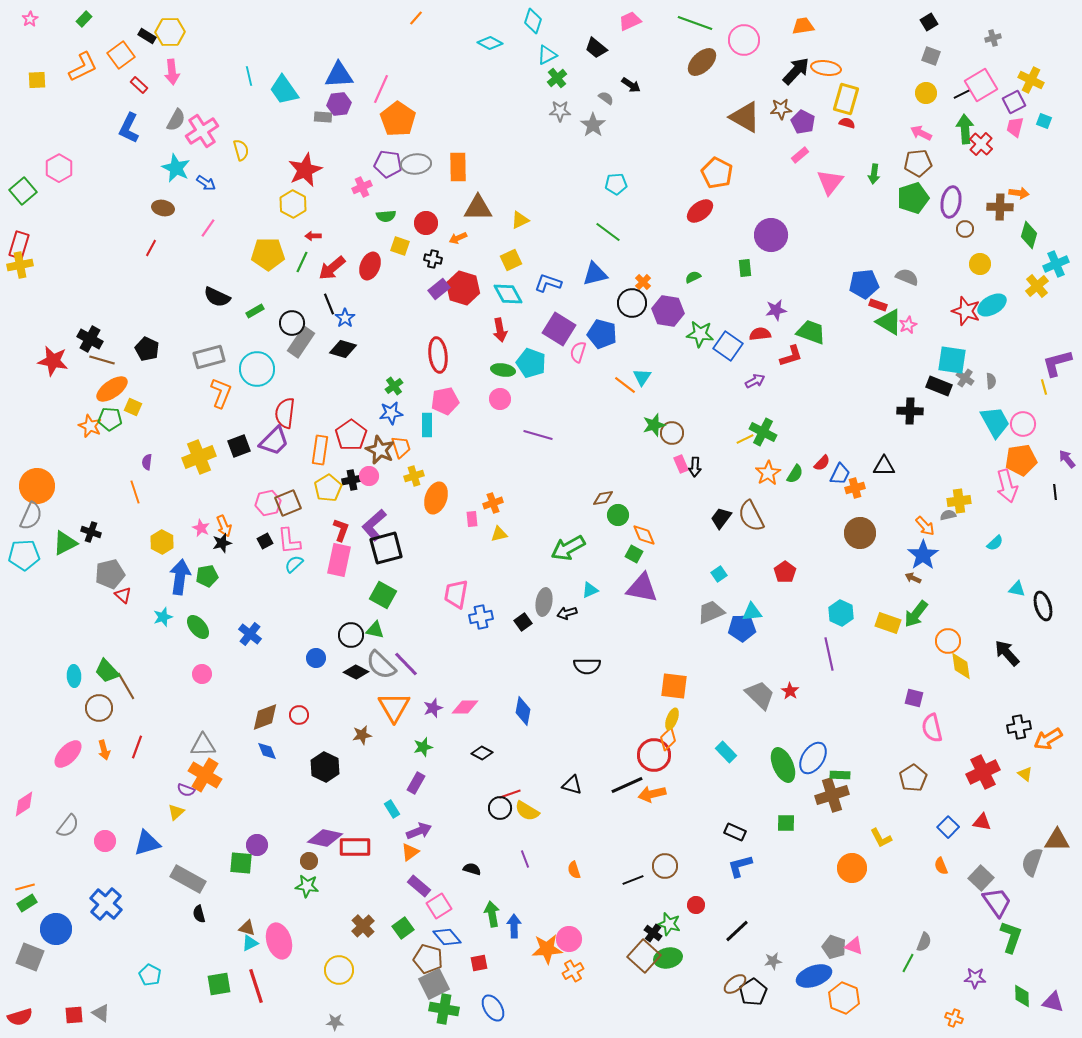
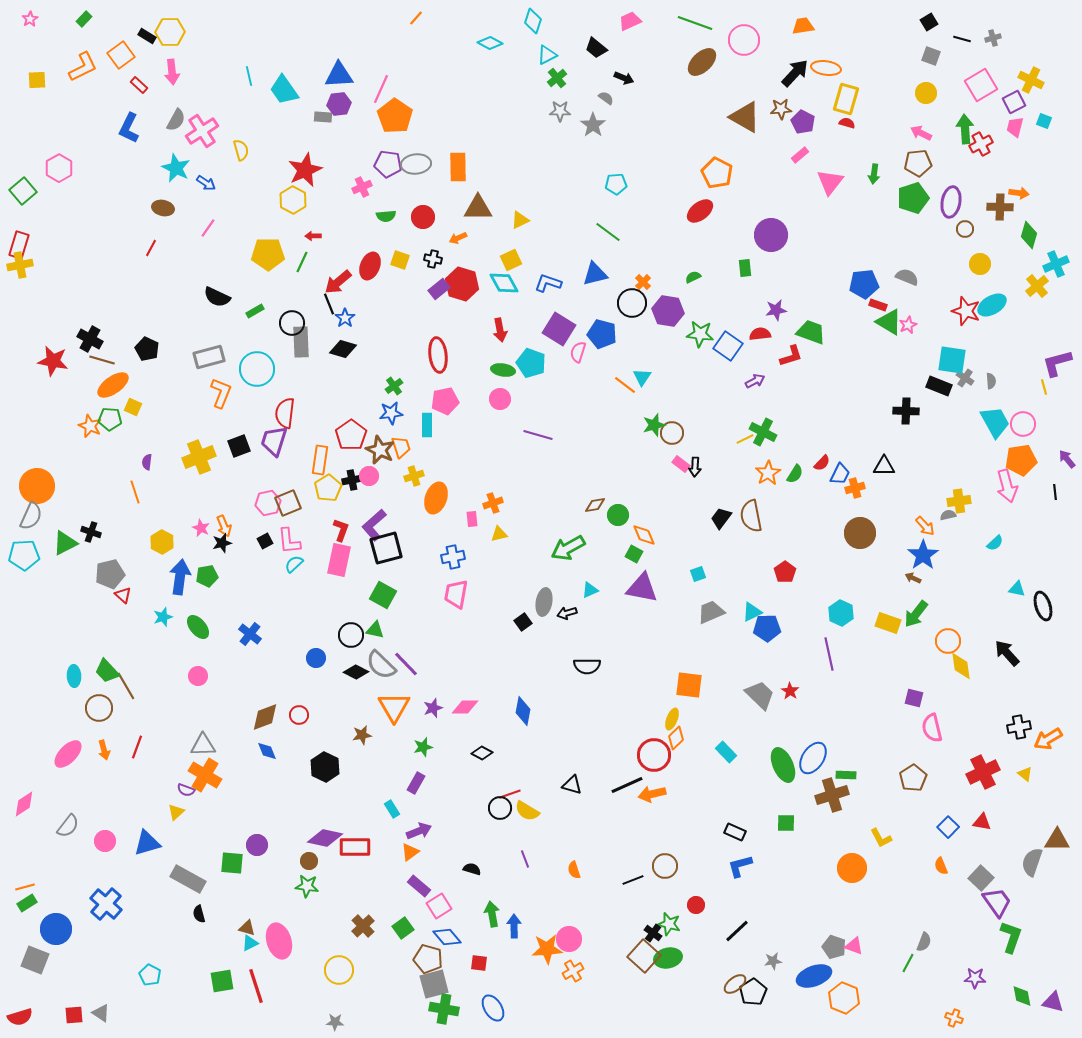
black arrow at (796, 71): moved 1 px left, 2 px down
black arrow at (631, 85): moved 7 px left, 7 px up; rotated 12 degrees counterclockwise
black line at (962, 94): moved 55 px up; rotated 42 degrees clockwise
orange pentagon at (398, 119): moved 3 px left, 3 px up
red cross at (981, 144): rotated 20 degrees clockwise
yellow hexagon at (293, 204): moved 4 px up
red circle at (426, 223): moved 3 px left, 6 px up
yellow square at (400, 246): moved 14 px down
red arrow at (332, 268): moved 6 px right, 14 px down
red hexagon at (463, 288): moved 1 px left, 4 px up
cyan diamond at (508, 294): moved 4 px left, 11 px up
gray rectangle at (301, 342): rotated 36 degrees counterclockwise
orange ellipse at (112, 389): moved 1 px right, 4 px up
black cross at (910, 411): moved 4 px left
purple trapezoid at (274, 441): rotated 152 degrees clockwise
orange rectangle at (320, 450): moved 10 px down
pink rectangle at (681, 464): rotated 30 degrees counterclockwise
brown diamond at (603, 498): moved 8 px left, 7 px down
brown semicircle at (751, 516): rotated 16 degrees clockwise
cyan square at (719, 574): moved 21 px left; rotated 14 degrees clockwise
cyan triangle at (752, 612): rotated 20 degrees counterclockwise
blue cross at (481, 617): moved 28 px left, 60 px up
blue pentagon at (742, 628): moved 25 px right
pink circle at (202, 674): moved 4 px left, 2 px down
orange square at (674, 686): moved 15 px right, 1 px up
orange diamond at (668, 739): moved 8 px right, 1 px up
green rectangle at (840, 775): moved 6 px right
green square at (241, 863): moved 9 px left
gray square at (30, 957): moved 5 px right, 3 px down
red square at (479, 963): rotated 18 degrees clockwise
green square at (219, 984): moved 3 px right, 3 px up
gray square at (434, 984): rotated 12 degrees clockwise
green diamond at (1022, 996): rotated 10 degrees counterclockwise
